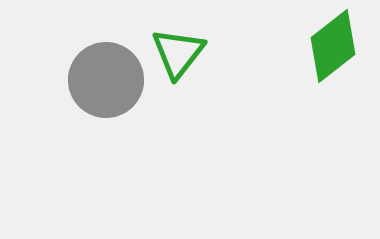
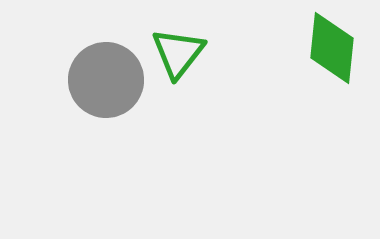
green diamond: moved 1 px left, 2 px down; rotated 46 degrees counterclockwise
